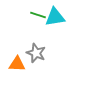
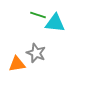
cyan triangle: moved 6 px down; rotated 15 degrees clockwise
orange triangle: rotated 12 degrees counterclockwise
